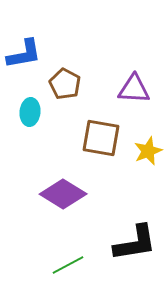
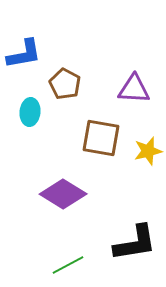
yellow star: rotated 8 degrees clockwise
